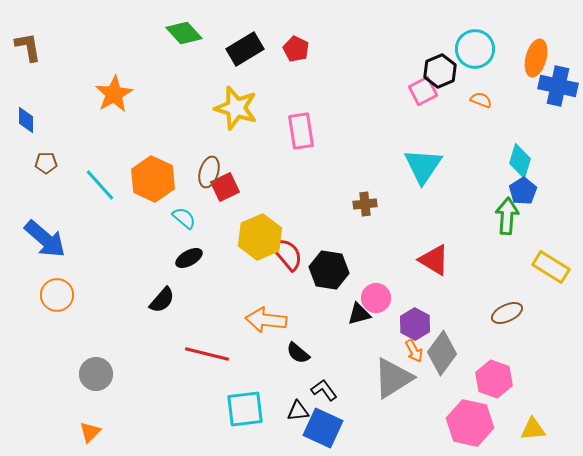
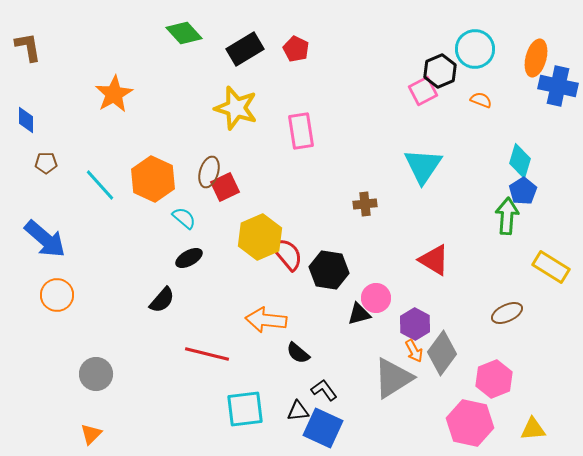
pink hexagon at (494, 379): rotated 18 degrees clockwise
orange triangle at (90, 432): moved 1 px right, 2 px down
